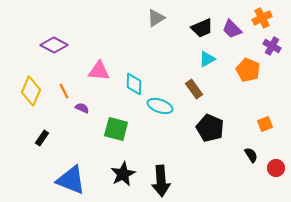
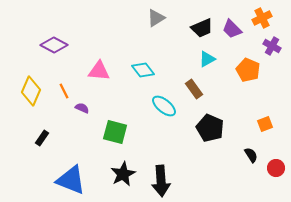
cyan diamond: moved 9 px right, 14 px up; rotated 40 degrees counterclockwise
cyan ellipse: moved 4 px right; rotated 20 degrees clockwise
green square: moved 1 px left, 3 px down
